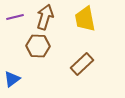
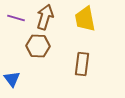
purple line: moved 1 px right, 1 px down; rotated 30 degrees clockwise
brown rectangle: rotated 40 degrees counterclockwise
blue triangle: rotated 30 degrees counterclockwise
